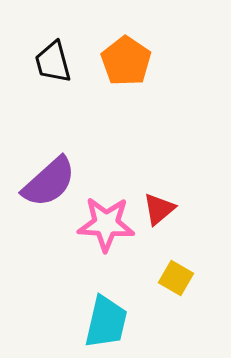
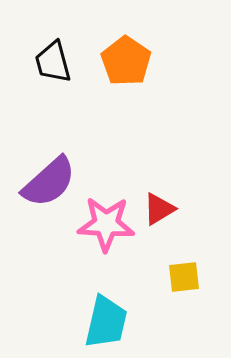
red triangle: rotated 9 degrees clockwise
yellow square: moved 8 px right, 1 px up; rotated 36 degrees counterclockwise
